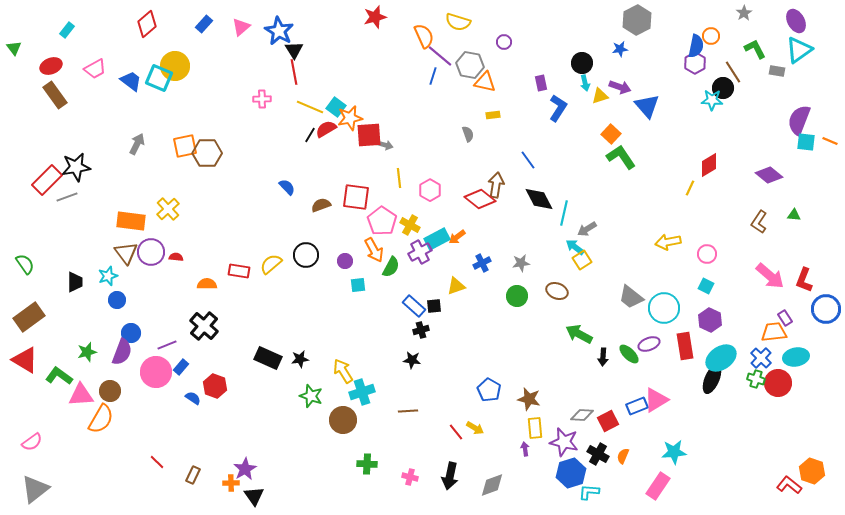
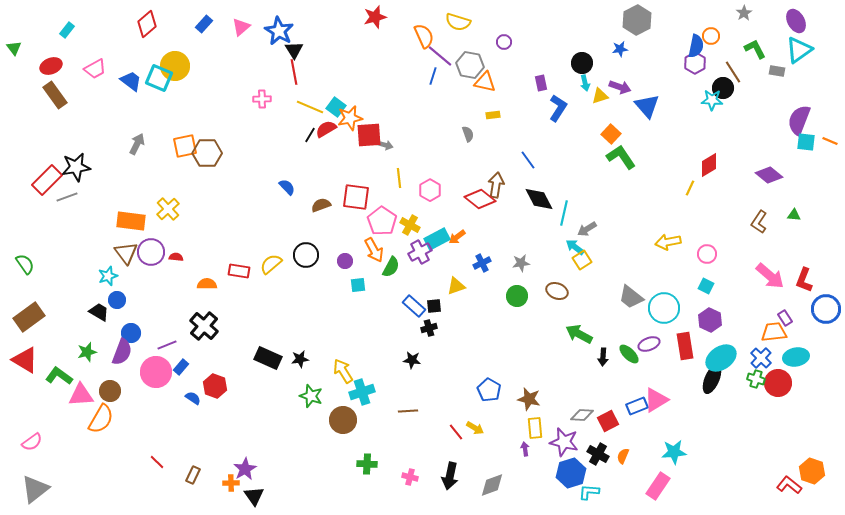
black trapezoid at (75, 282): moved 24 px right, 30 px down; rotated 60 degrees counterclockwise
black cross at (421, 330): moved 8 px right, 2 px up
